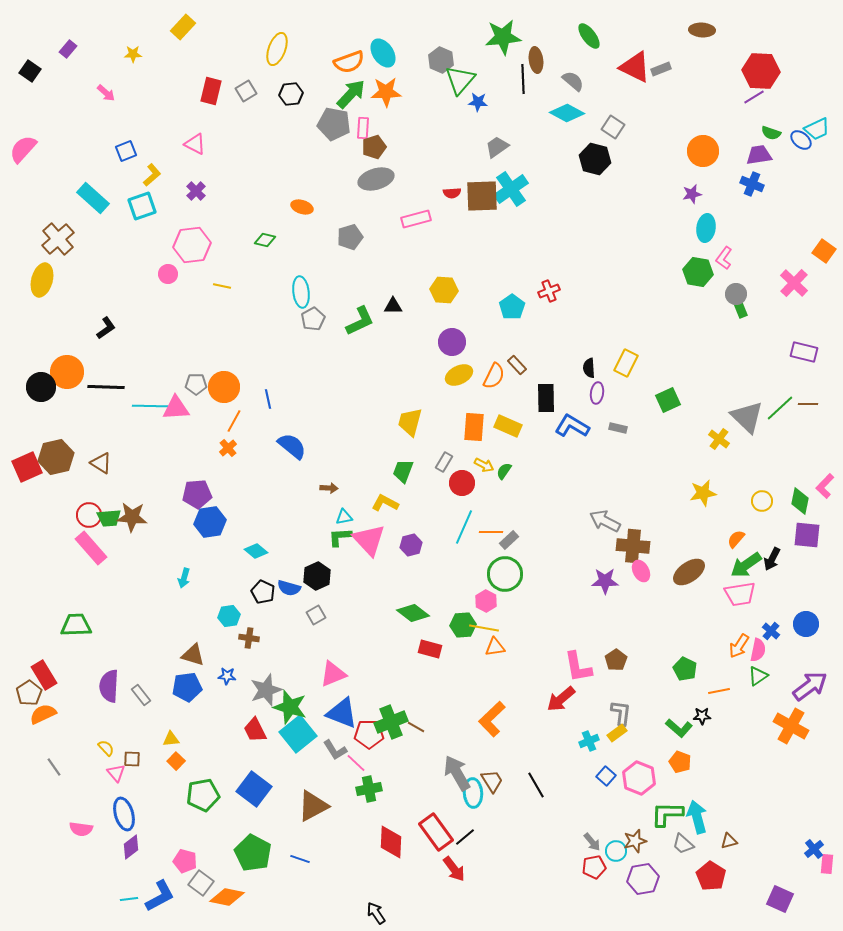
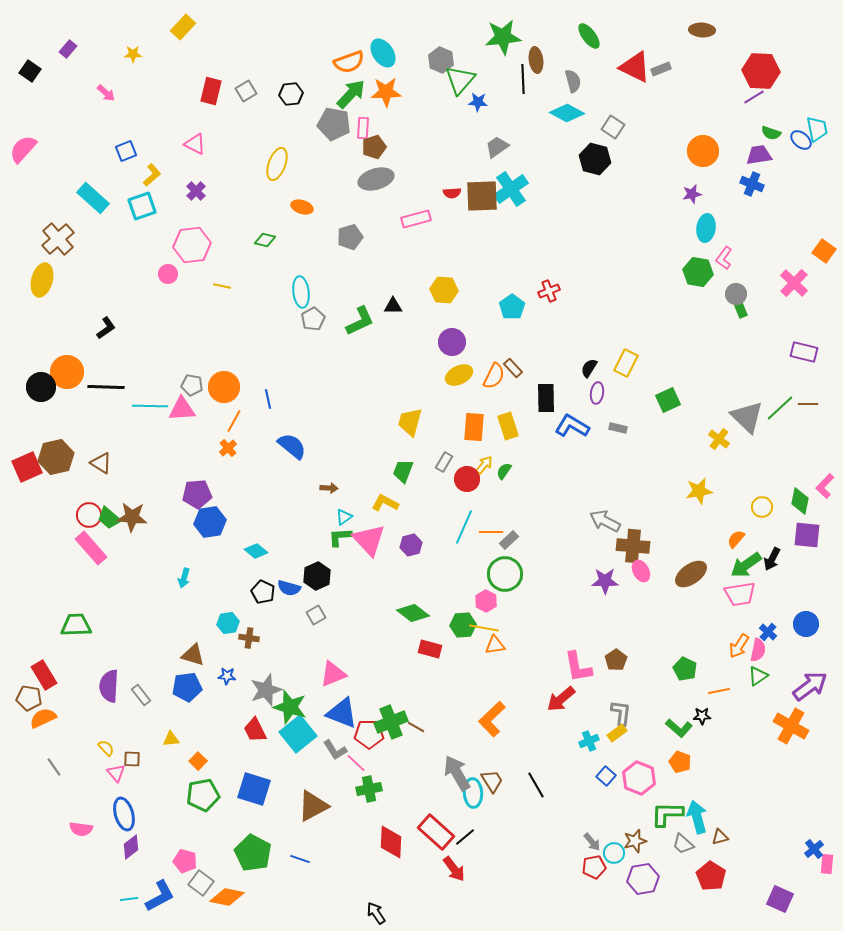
yellow ellipse at (277, 49): moved 115 px down
gray semicircle at (573, 81): rotated 35 degrees clockwise
cyan trapezoid at (817, 129): rotated 76 degrees counterclockwise
brown rectangle at (517, 365): moved 4 px left, 3 px down
black semicircle at (589, 368): rotated 36 degrees clockwise
gray pentagon at (196, 384): moved 4 px left, 1 px down; rotated 10 degrees clockwise
pink triangle at (176, 408): moved 6 px right, 1 px down
yellow rectangle at (508, 426): rotated 48 degrees clockwise
yellow arrow at (484, 465): rotated 78 degrees counterclockwise
red circle at (462, 483): moved 5 px right, 4 px up
yellow star at (703, 493): moved 4 px left, 2 px up
yellow circle at (762, 501): moved 6 px down
cyan triangle at (344, 517): rotated 24 degrees counterclockwise
green trapezoid at (109, 518): rotated 45 degrees clockwise
brown ellipse at (689, 572): moved 2 px right, 2 px down
cyan hexagon at (229, 616): moved 1 px left, 7 px down
blue cross at (771, 631): moved 3 px left, 1 px down
orange triangle at (495, 647): moved 2 px up
brown pentagon at (29, 693): moved 5 px down; rotated 30 degrees counterclockwise
orange semicircle at (43, 714): moved 4 px down
orange square at (176, 761): moved 22 px right
blue square at (254, 789): rotated 20 degrees counterclockwise
red rectangle at (436, 832): rotated 12 degrees counterclockwise
brown triangle at (729, 841): moved 9 px left, 4 px up
cyan circle at (616, 851): moved 2 px left, 2 px down
